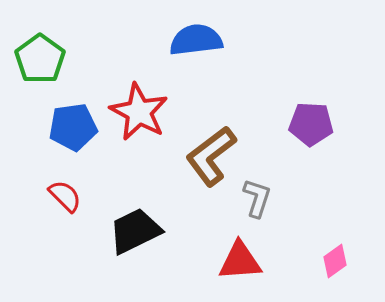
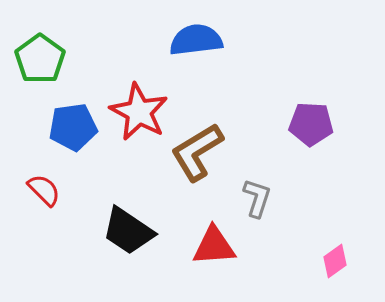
brown L-shape: moved 14 px left, 4 px up; rotated 6 degrees clockwise
red semicircle: moved 21 px left, 6 px up
black trapezoid: moved 7 px left; rotated 120 degrees counterclockwise
red triangle: moved 26 px left, 15 px up
